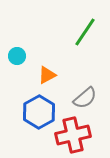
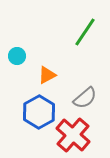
red cross: rotated 36 degrees counterclockwise
